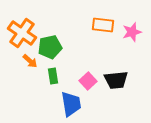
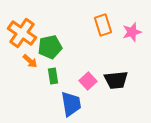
orange rectangle: rotated 65 degrees clockwise
